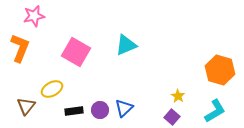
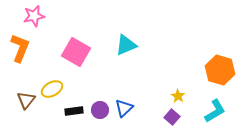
brown triangle: moved 6 px up
